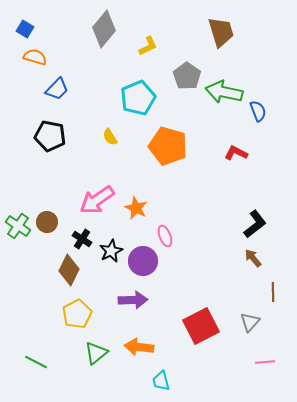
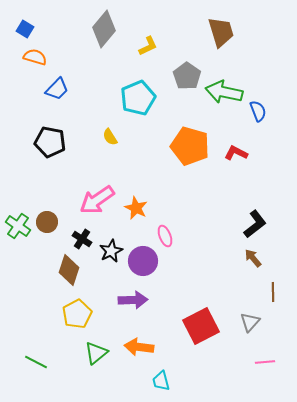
black pentagon: moved 6 px down
orange pentagon: moved 22 px right
brown diamond: rotated 8 degrees counterclockwise
